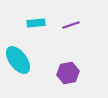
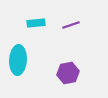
cyan ellipse: rotated 40 degrees clockwise
